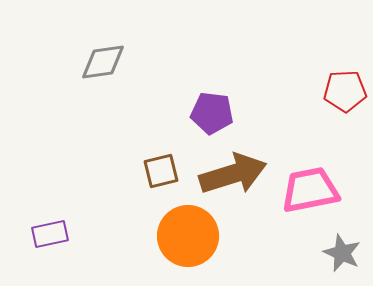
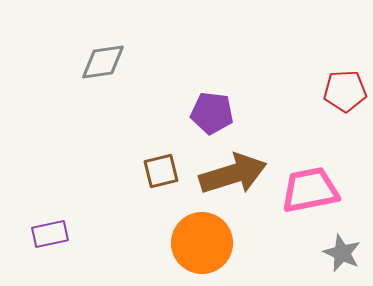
orange circle: moved 14 px right, 7 px down
